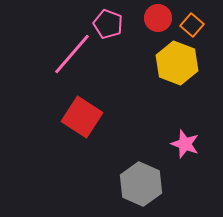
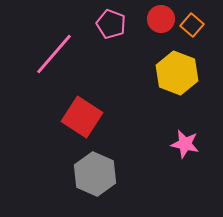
red circle: moved 3 px right, 1 px down
pink pentagon: moved 3 px right
pink line: moved 18 px left
yellow hexagon: moved 10 px down
pink star: rotated 8 degrees counterclockwise
gray hexagon: moved 46 px left, 10 px up
